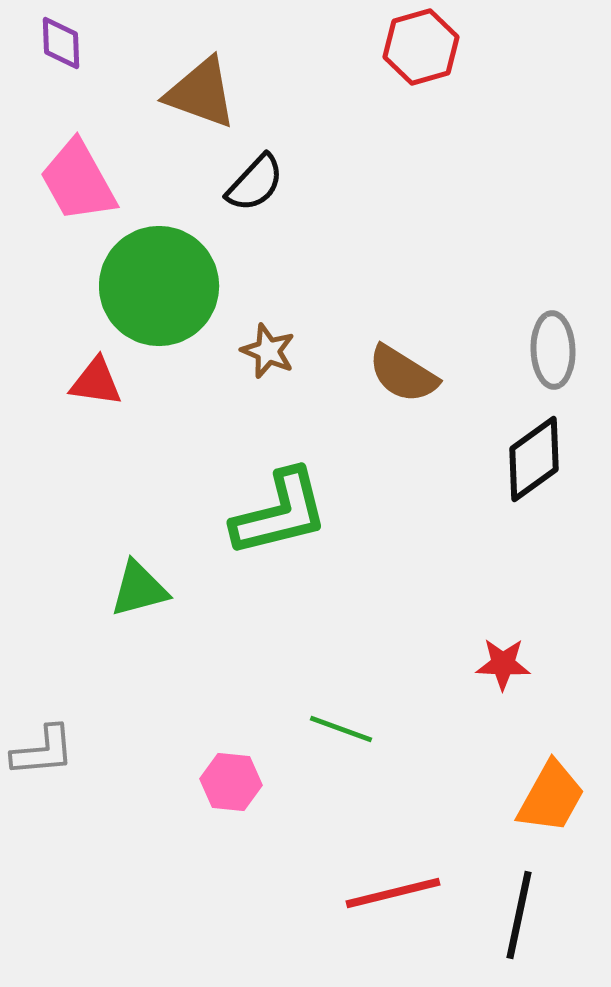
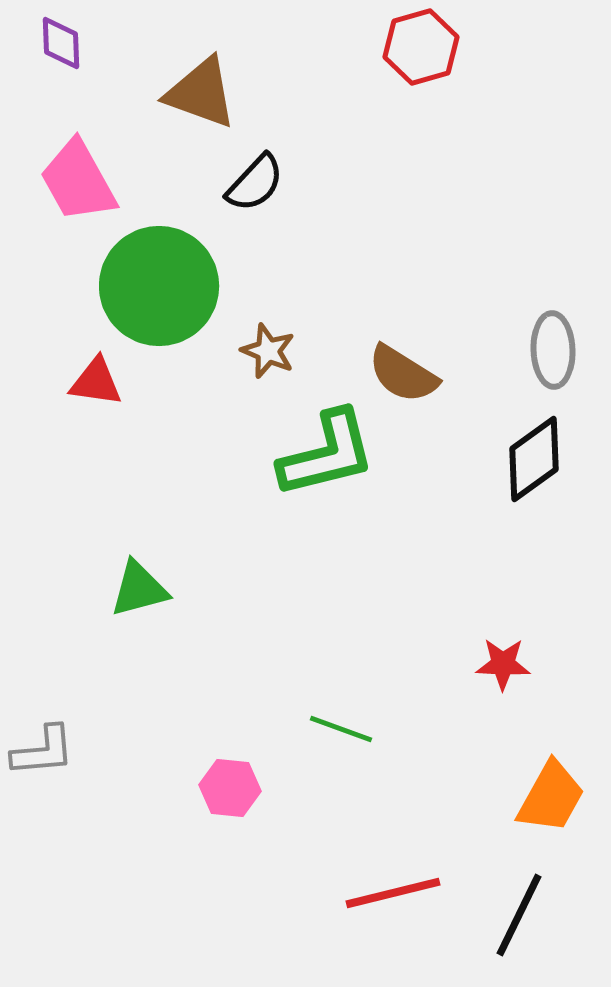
green L-shape: moved 47 px right, 59 px up
pink hexagon: moved 1 px left, 6 px down
black line: rotated 14 degrees clockwise
